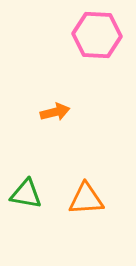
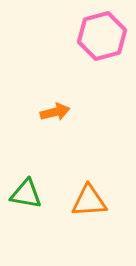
pink hexagon: moved 5 px right, 1 px down; rotated 18 degrees counterclockwise
orange triangle: moved 3 px right, 2 px down
